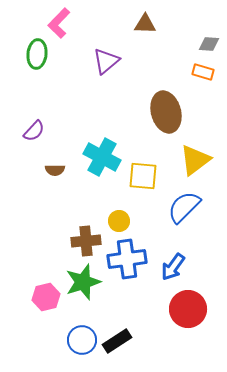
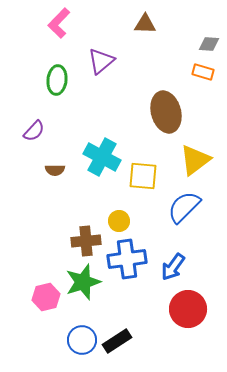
green ellipse: moved 20 px right, 26 px down
purple triangle: moved 5 px left
